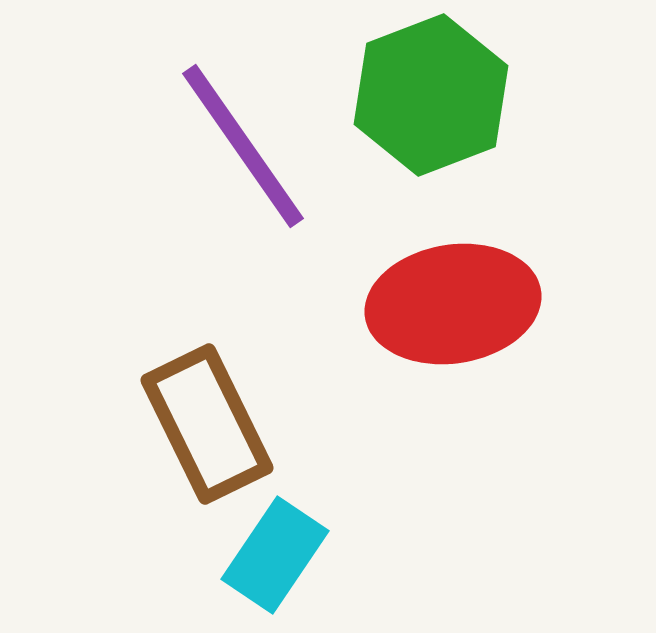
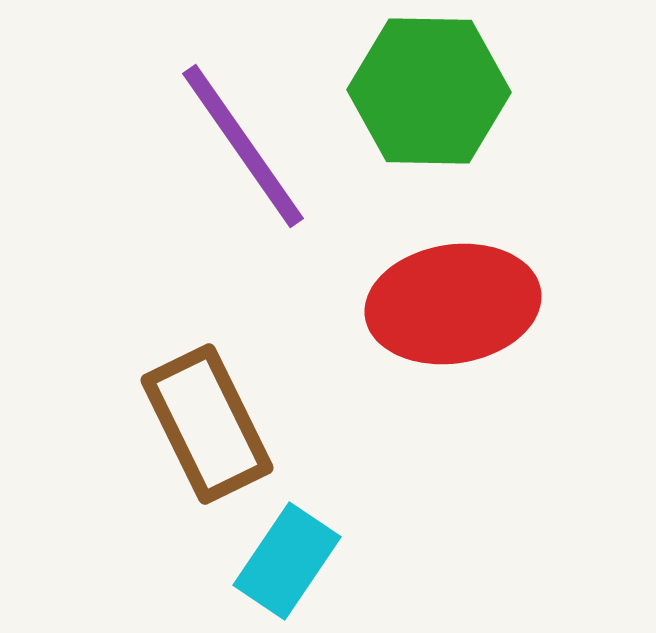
green hexagon: moved 2 px left, 4 px up; rotated 22 degrees clockwise
cyan rectangle: moved 12 px right, 6 px down
